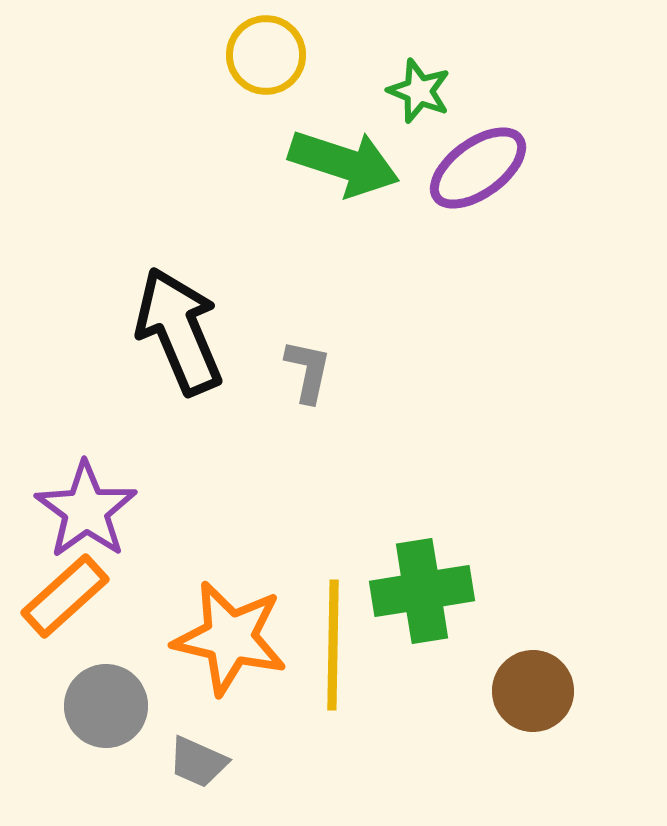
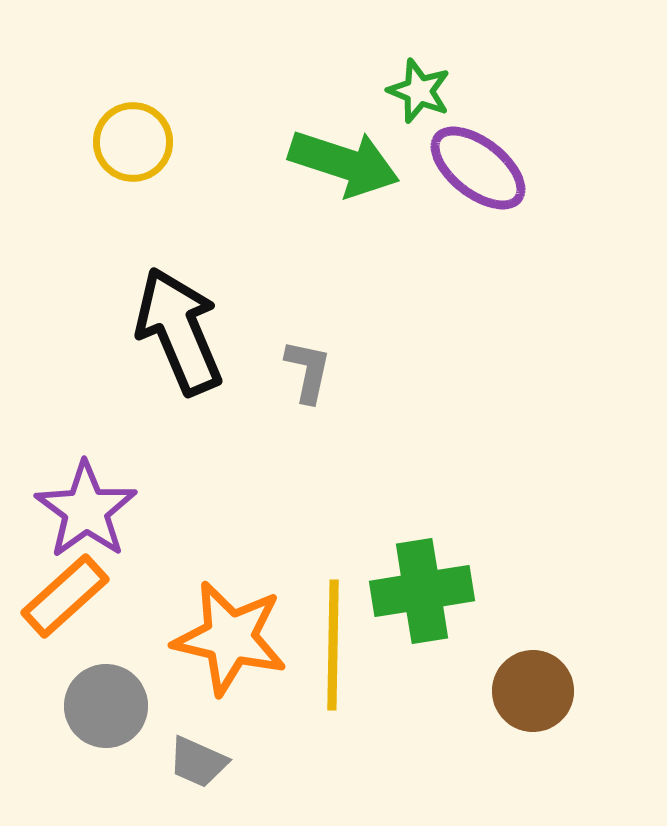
yellow circle: moved 133 px left, 87 px down
purple ellipse: rotated 74 degrees clockwise
